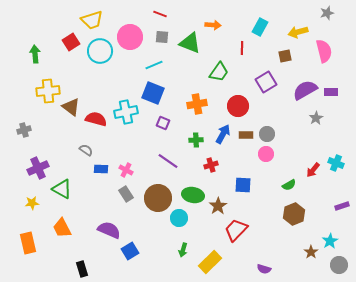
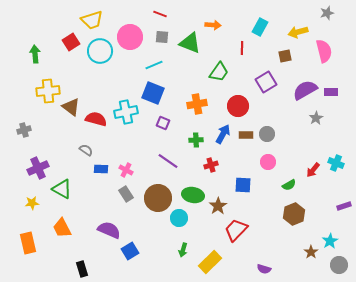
pink circle at (266, 154): moved 2 px right, 8 px down
purple rectangle at (342, 206): moved 2 px right
